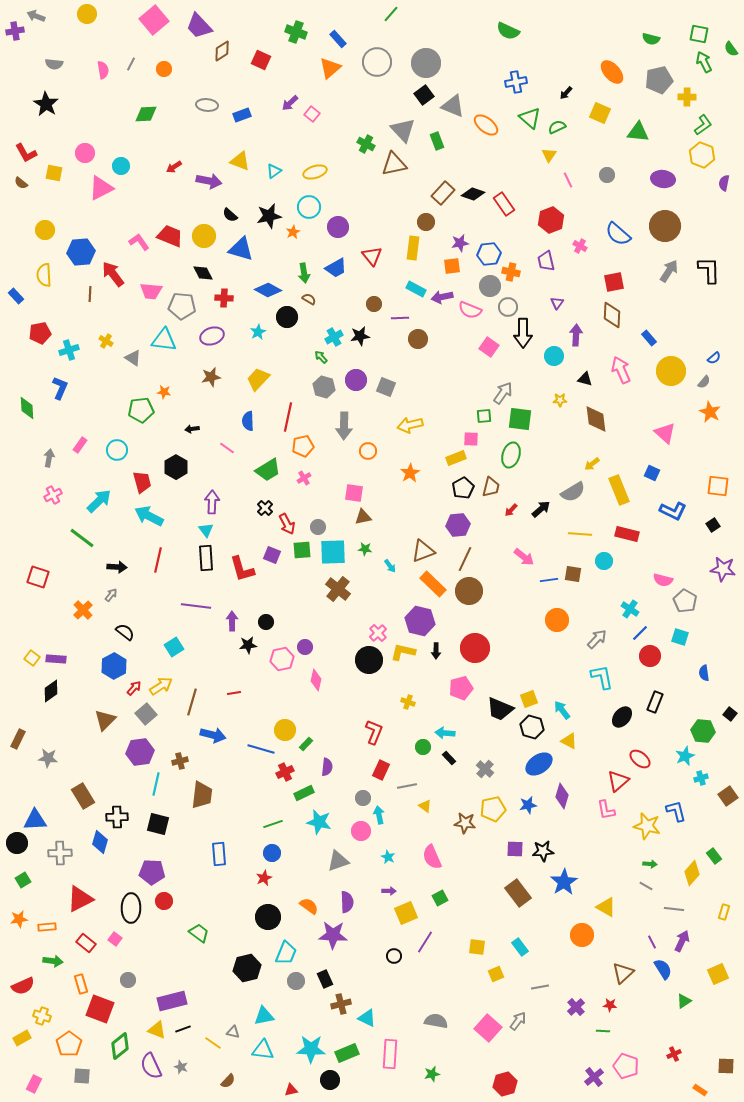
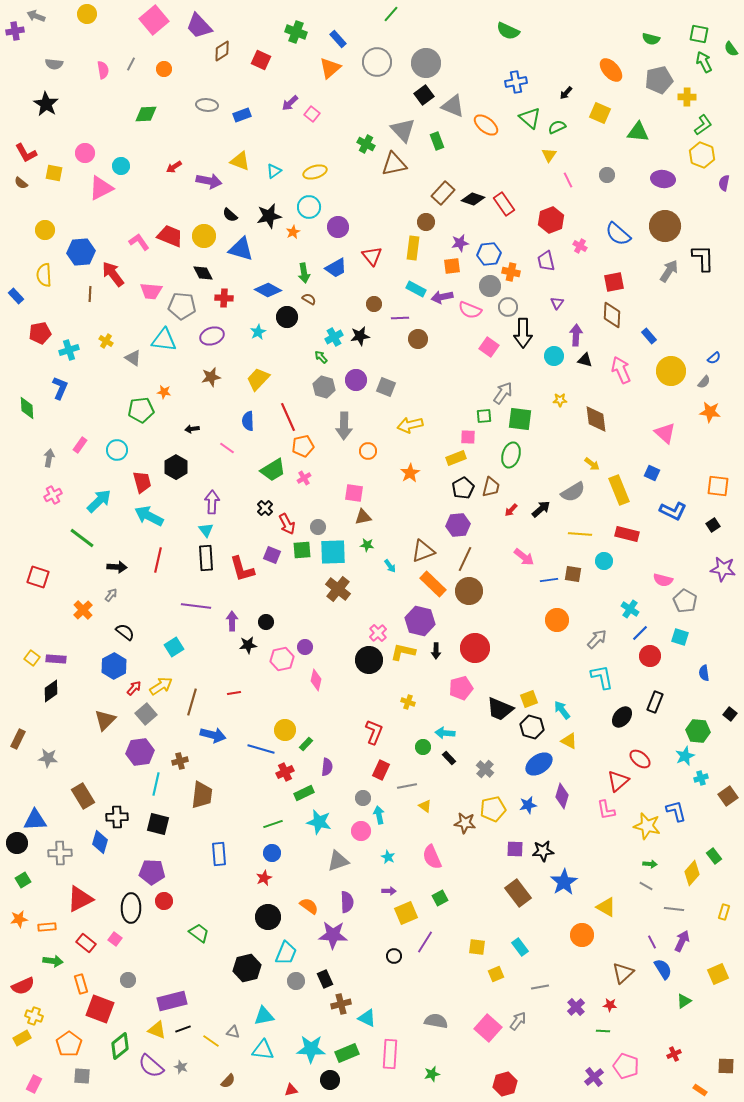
orange ellipse at (612, 72): moved 1 px left, 2 px up
black diamond at (473, 194): moved 5 px down
black L-shape at (709, 270): moved 6 px left, 12 px up
blue rectangle at (649, 338): moved 2 px up
black triangle at (585, 379): moved 19 px up
orange star at (710, 412): rotated 20 degrees counterclockwise
red line at (288, 417): rotated 36 degrees counterclockwise
pink square at (471, 439): moved 3 px left, 2 px up
yellow arrow at (592, 464): rotated 105 degrees counterclockwise
green trapezoid at (268, 470): moved 5 px right
green star at (365, 549): moved 2 px right, 4 px up
green hexagon at (703, 731): moved 5 px left
yellow cross at (42, 1016): moved 8 px left
yellow line at (213, 1043): moved 2 px left, 2 px up
purple semicircle at (151, 1066): rotated 24 degrees counterclockwise
